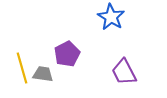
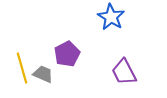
gray trapezoid: rotated 15 degrees clockwise
